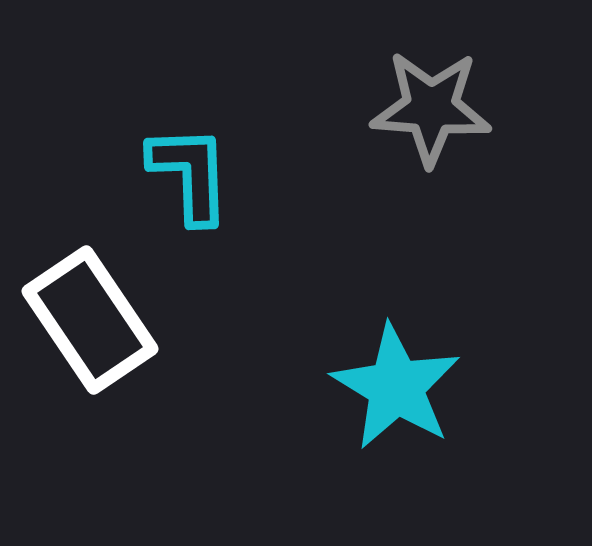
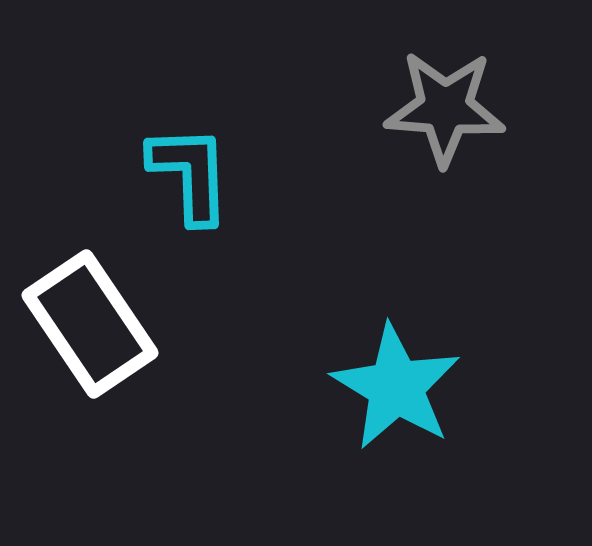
gray star: moved 14 px right
white rectangle: moved 4 px down
